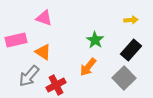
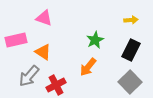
green star: rotated 12 degrees clockwise
black rectangle: rotated 15 degrees counterclockwise
gray square: moved 6 px right, 4 px down
